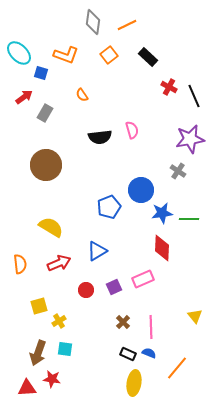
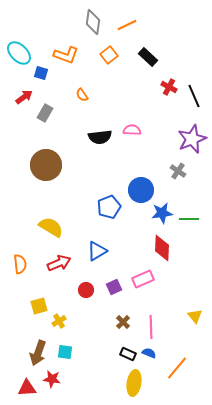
pink semicircle at (132, 130): rotated 72 degrees counterclockwise
purple star at (190, 139): moved 2 px right; rotated 12 degrees counterclockwise
cyan square at (65, 349): moved 3 px down
